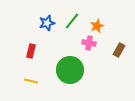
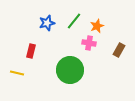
green line: moved 2 px right
yellow line: moved 14 px left, 8 px up
